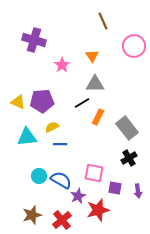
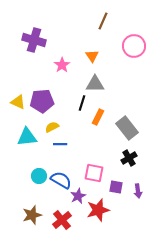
brown line: rotated 48 degrees clockwise
black line: rotated 42 degrees counterclockwise
purple square: moved 1 px right, 1 px up
